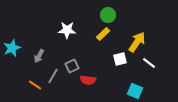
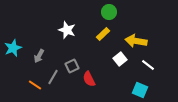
green circle: moved 1 px right, 3 px up
white star: rotated 18 degrees clockwise
yellow arrow: moved 1 px left, 1 px up; rotated 115 degrees counterclockwise
cyan star: moved 1 px right
white square: rotated 24 degrees counterclockwise
white line: moved 1 px left, 2 px down
gray line: moved 1 px down
red semicircle: moved 1 px right, 1 px up; rotated 56 degrees clockwise
cyan square: moved 5 px right, 1 px up
